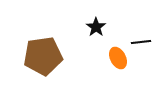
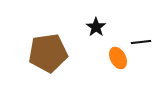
brown pentagon: moved 5 px right, 3 px up
